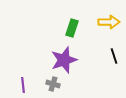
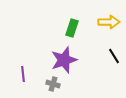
black line: rotated 14 degrees counterclockwise
purple line: moved 11 px up
